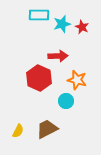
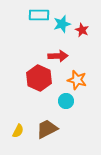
red star: moved 3 px down
